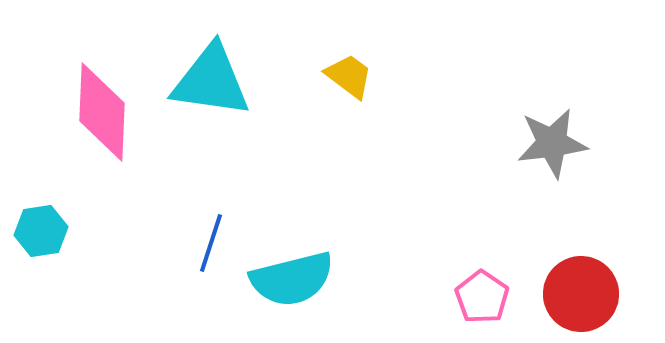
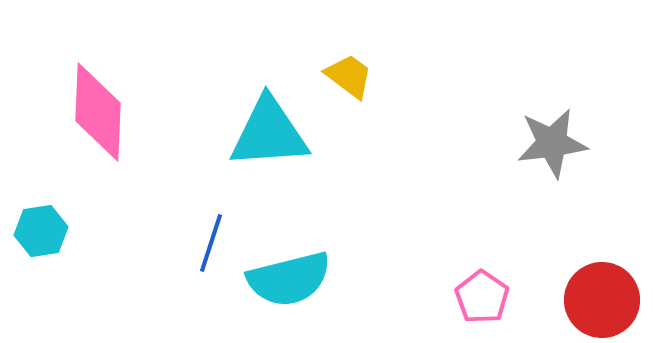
cyan triangle: moved 58 px right, 52 px down; rotated 12 degrees counterclockwise
pink diamond: moved 4 px left
cyan semicircle: moved 3 px left
red circle: moved 21 px right, 6 px down
